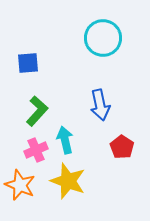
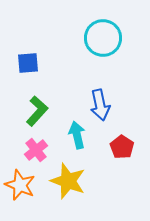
cyan arrow: moved 12 px right, 5 px up
pink cross: rotated 15 degrees counterclockwise
